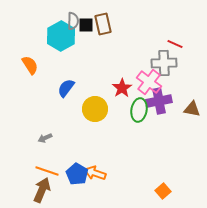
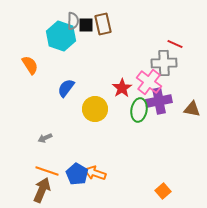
cyan hexagon: rotated 12 degrees counterclockwise
